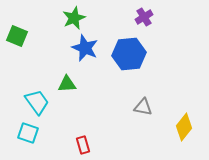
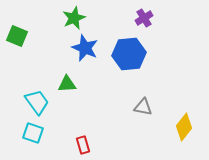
purple cross: moved 1 px down
cyan square: moved 5 px right
